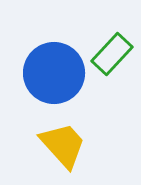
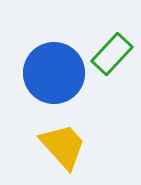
yellow trapezoid: moved 1 px down
